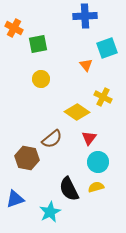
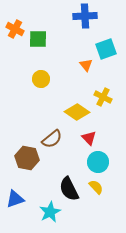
orange cross: moved 1 px right, 1 px down
green square: moved 5 px up; rotated 12 degrees clockwise
cyan square: moved 1 px left, 1 px down
red triangle: rotated 21 degrees counterclockwise
yellow semicircle: rotated 63 degrees clockwise
